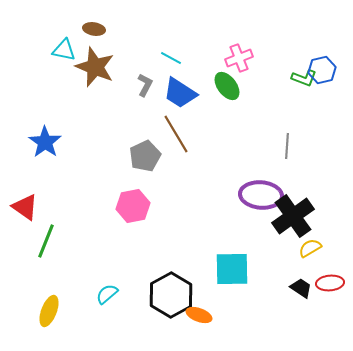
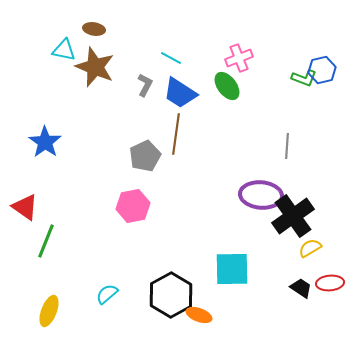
brown line: rotated 39 degrees clockwise
